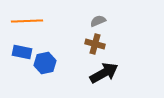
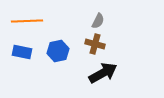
gray semicircle: rotated 140 degrees clockwise
blue hexagon: moved 13 px right, 12 px up
black arrow: moved 1 px left
